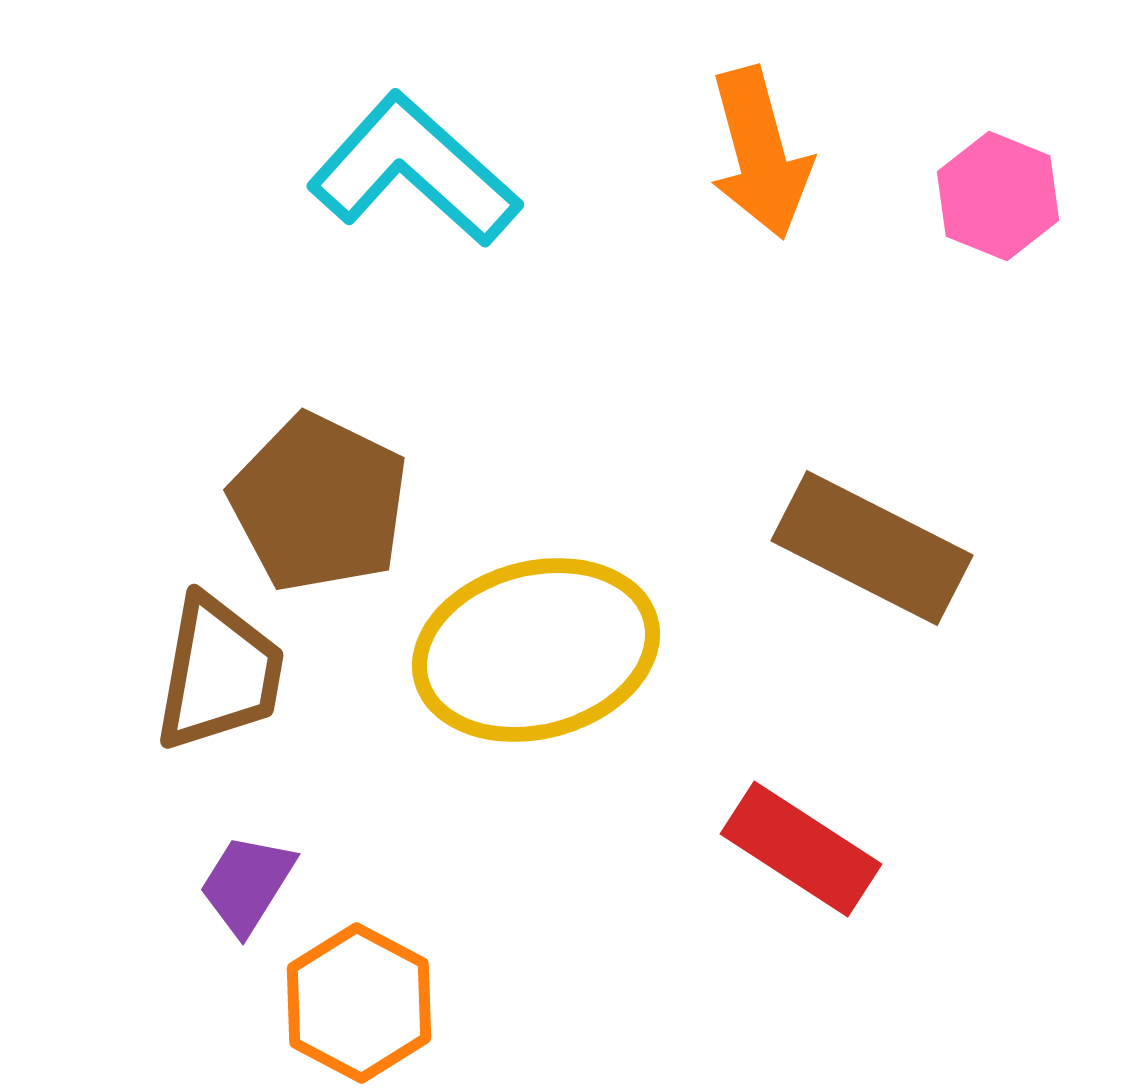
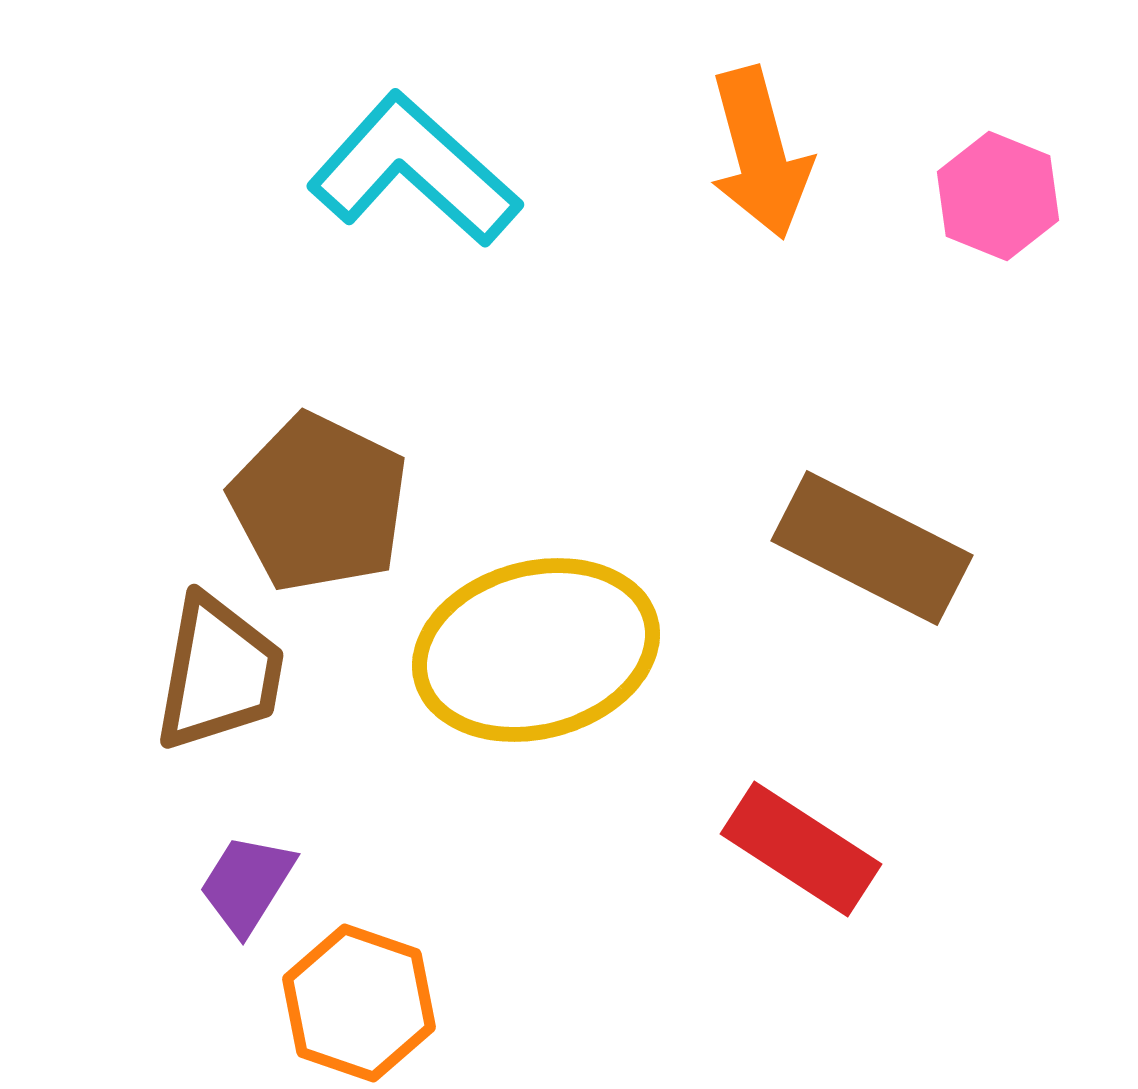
orange hexagon: rotated 9 degrees counterclockwise
